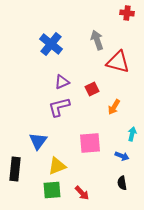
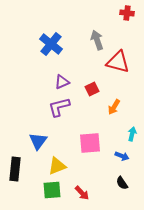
black semicircle: rotated 24 degrees counterclockwise
